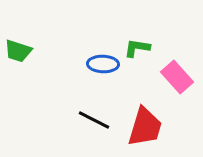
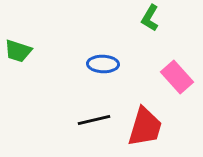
green L-shape: moved 13 px right, 30 px up; rotated 68 degrees counterclockwise
black line: rotated 40 degrees counterclockwise
